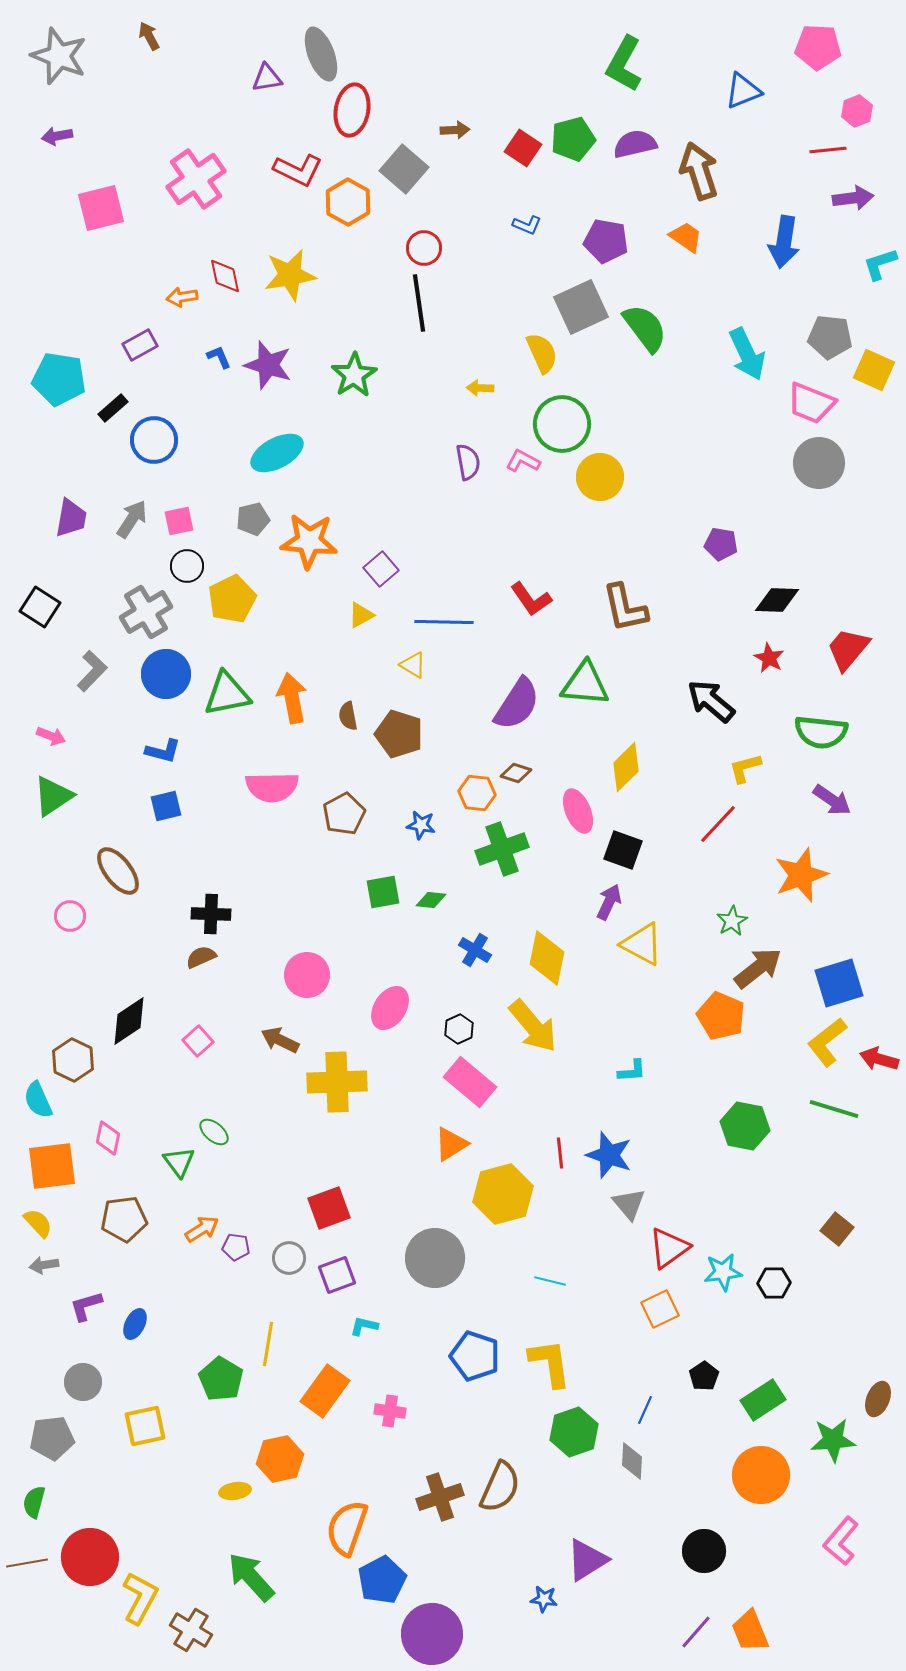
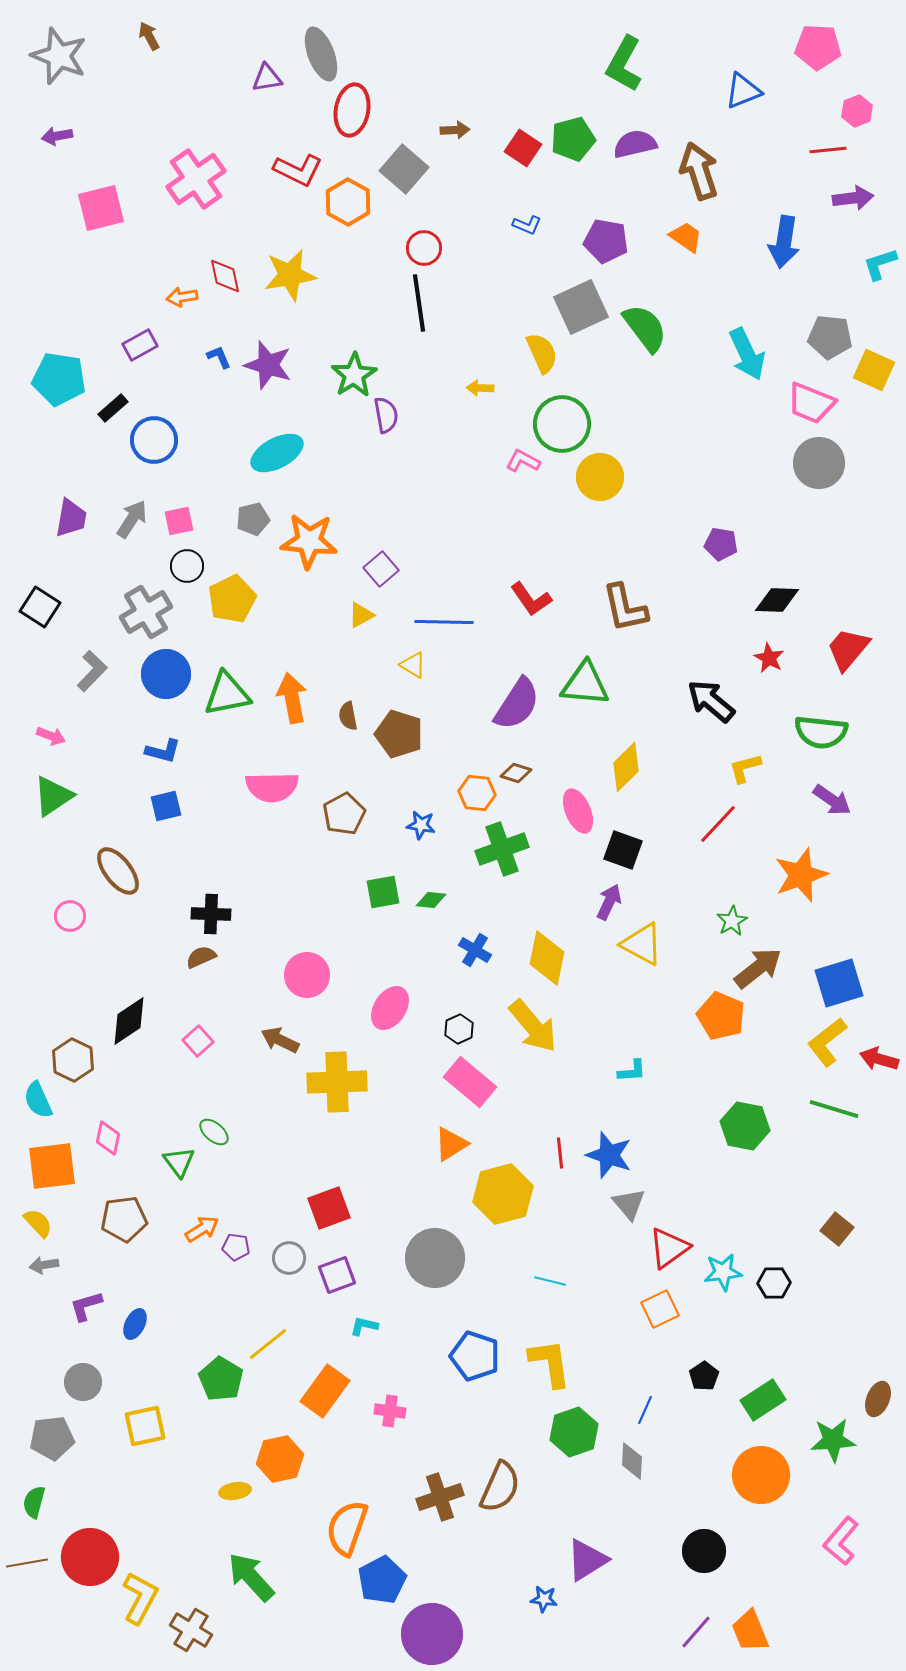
purple semicircle at (468, 462): moved 82 px left, 47 px up
yellow line at (268, 1344): rotated 42 degrees clockwise
